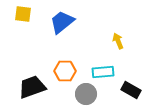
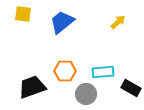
yellow arrow: moved 19 px up; rotated 70 degrees clockwise
black rectangle: moved 2 px up
